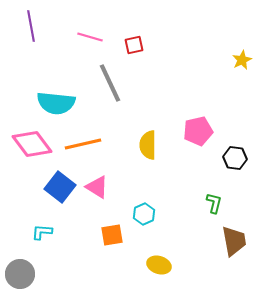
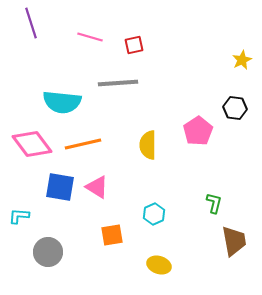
purple line: moved 3 px up; rotated 8 degrees counterclockwise
gray line: moved 8 px right; rotated 69 degrees counterclockwise
cyan semicircle: moved 6 px right, 1 px up
pink pentagon: rotated 20 degrees counterclockwise
black hexagon: moved 50 px up
blue square: rotated 28 degrees counterclockwise
cyan hexagon: moved 10 px right
cyan L-shape: moved 23 px left, 16 px up
gray circle: moved 28 px right, 22 px up
